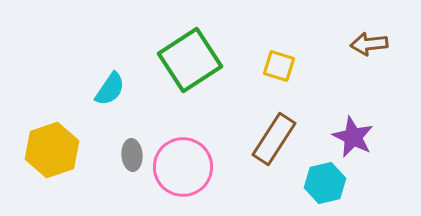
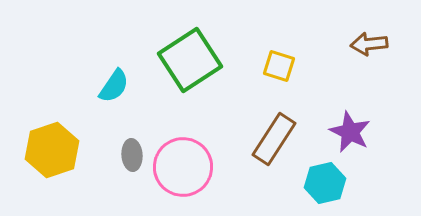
cyan semicircle: moved 4 px right, 3 px up
purple star: moved 3 px left, 5 px up
